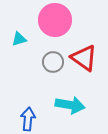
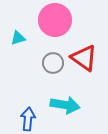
cyan triangle: moved 1 px left, 1 px up
gray circle: moved 1 px down
cyan arrow: moved 5 px left
